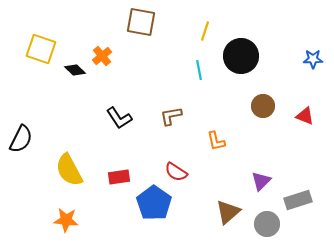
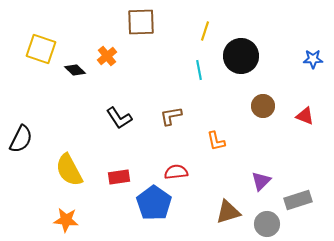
brown square: rotated 12 degrees counterclockwise
orange cross: moved 5 px right
red semicircle: rotated 140 degrees clockwise
brown triangle: rotated 24 degrees clockwise
